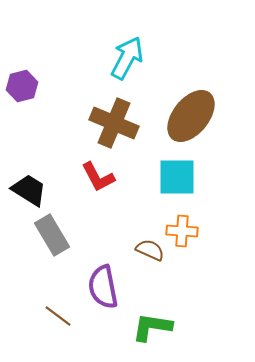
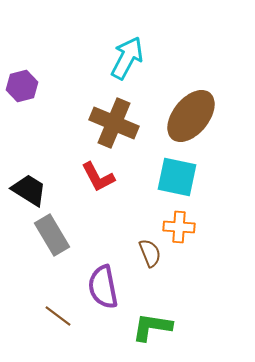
cyan square: rotated 12 degrees clockwise
orange cross: moved 3 px left, 4 px up
brown semicircle: moved 3 px down; rotated 44 degrees clockwise
